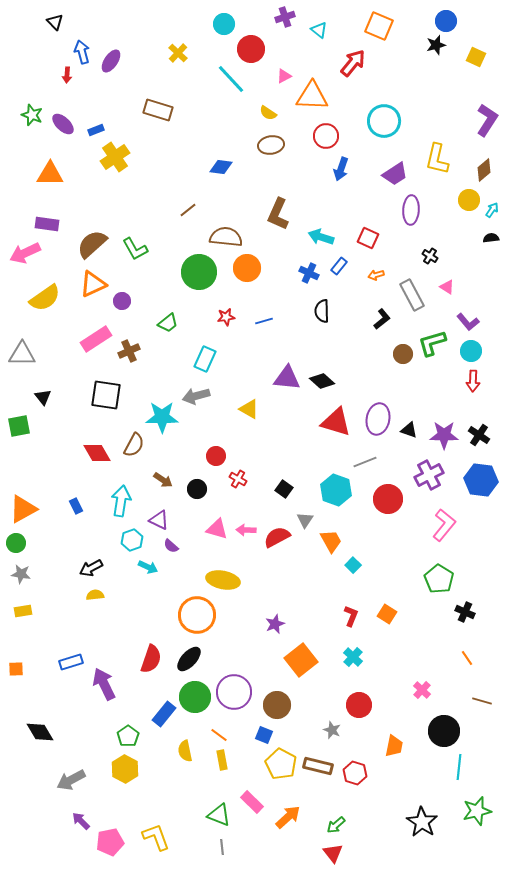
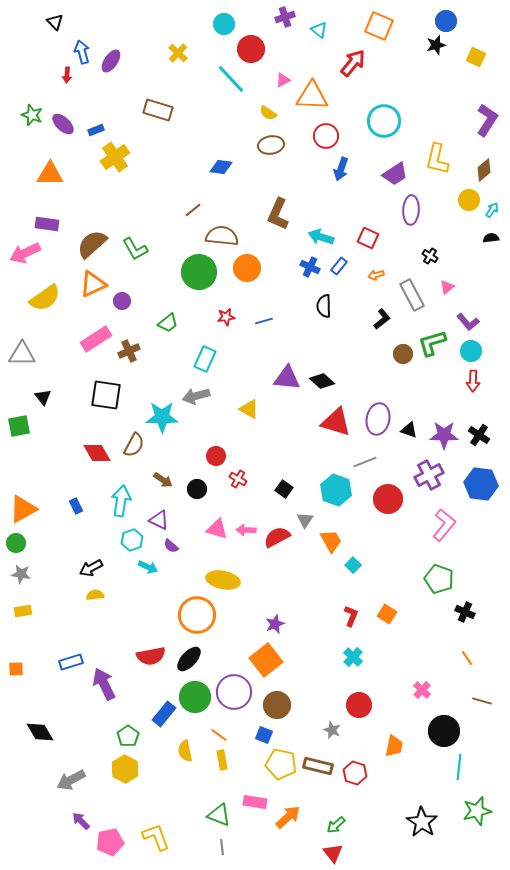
pink triangle at (284, 76): moved 1 px left, 4 px down
brown line at (188, 210): moved 5 px right
brown semicircle at (226, 237): moved 4 px left, 1 px up
blue cross at (309, 273): moved 1 px right, 6 px up
pink triangle at (447, 287): rotated 49 degrees clockwise
black semicircle at (322, 311): moved 2 px right, 5 px up
blue hexagon at (481, 480): moved 4 px down
green pentagon at (439, 579): rotated 12 degrees counterclockwise
red semicircle at (151, 659): moved 3 px up; rotated 60 degrees clockwise
orange square at (301, 660): moved 35 px left
yellow pentagon at (281, 764): rotated 16 degrees counterclockwise
pink rectangle at (252, 802): moved 3 px right; rotated 35 degrees counterclockwise
